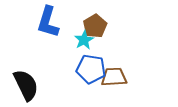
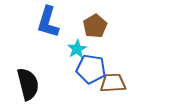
cyan star: moved 7 px left, 9 px down
brown trapezoid: moved 1 px left, 6 px down
black semicircle: moved 2 px right, 1 px up; rotated 12 degrees clockwise
